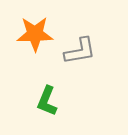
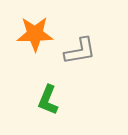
green L-shape: moved 1 px right, 1 px up
